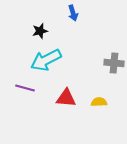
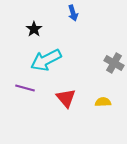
black star: moved 6 px left, 2 px up; rotated 21 degrees counterclockwise
gray cross: rotated 24 degrees clockwise
red triangle: rotated 45 degrees clockwise
yellow semicircle: moved 4 px right
